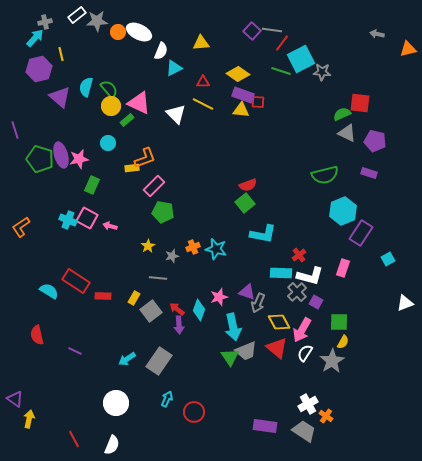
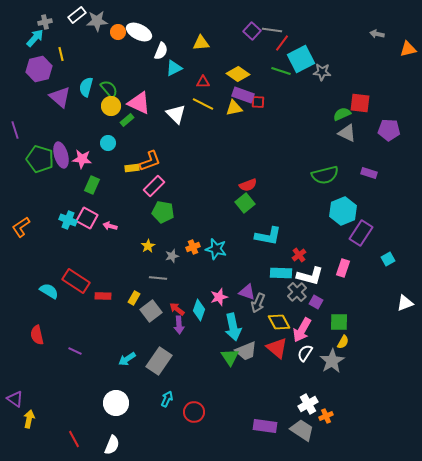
yellow triangle at (241, 110): moved 7 px left, 2 px up; rotated 18 degrees counterclockwise
purple pentagon at (375, 141): moved 14 px right, 11 px up; rotated 10 degrees counterclockwise
orange L-shape at (145, 158): moved 5 px right, 3 px down
pink star at (79, 159): moved 3 px right; rotated 18 degrees clockwise
cyan L-shape at (263, 234): moved 5 px right, 2 px down
orange cross at (326, 416): rotated 32 degrees clockwise
gray trapezoid at (304, 431): moved 2 px left, 1 px up
